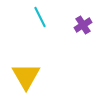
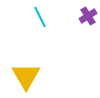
purple cross: moved 5 px right, 9 px up
